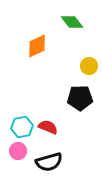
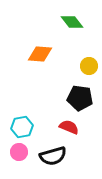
orange diamond: moved 3 px right, 8 px down; rotated 30 degrees clockwise
black pentagon: rotated 10 degrees clockwise
red semicircle: moved 21 px right
pink circle: moved 1 px right, 1 px down
black semicircle: moved 4 px right, 6 px up
